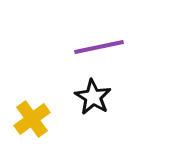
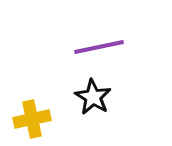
yellow cross: rotated 24 degrees clockwise
